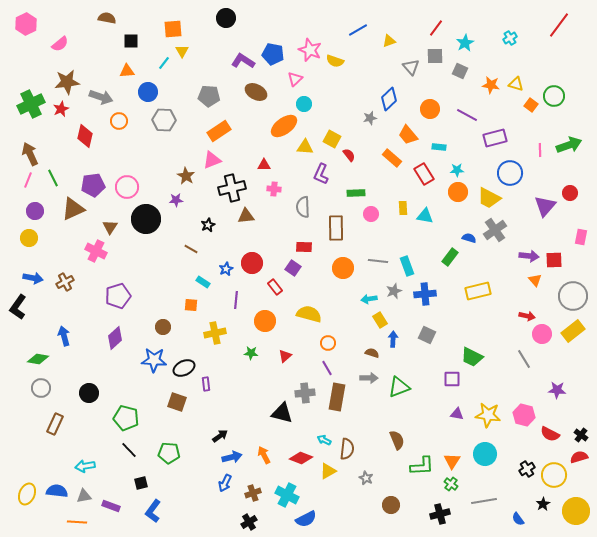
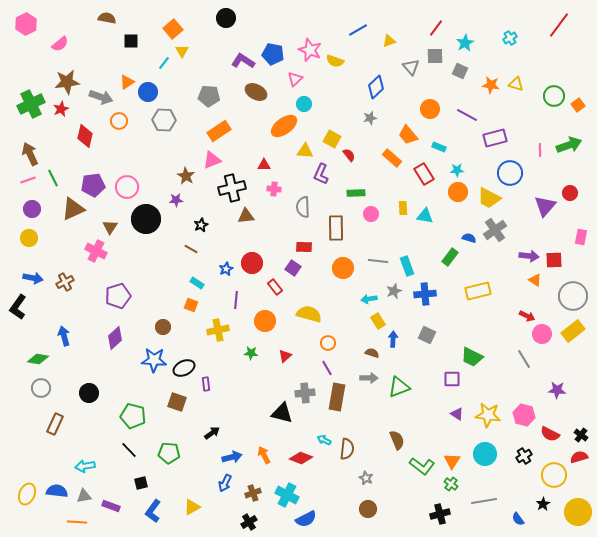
orange square at (173, 29): rotated 36 degrees counterclockwise
orange triangle at (127, 71): moved 11 px down; rotated 28 degrees counterclockwise
blue diamond at (389, 99): moved 13 px left, 12 px up
orange square at (531, 105): moved 47 px right; rotated 16 degrees clockwise
yellow triangle at (305, 147): moved 4 px down
cyan rectangle at (439, 147): rotated 16 degrees clockwise
pink line at (28, 180): rotated 49 degrees clockwise
purple circle at (35, 211): moved 3 px left, 2 px up
black star at (208, 225): moved 7 px left
orange triangle at (535, 280): rotated 16 degrees counterclockwise
cyan rectangle at (203, 282): moved 6 px left, 1 px down
orange square at (191, 305): rotated 16 degrees clockwise
red arrow at (527, 316): rotated 14 degrees clockwise
yellow rectangle at (380, 320): moved 2 px left, 1 px down
yellow cross at (215, 333): moved 3 px right, 3 px up
purple triangle at (457, 414): rotated 24 degrees clockwise
green pentagon at (126, 418): moved 7 px right, 2 px up
black arrow at (220, 436): moved 8 px left, 3 px up
green L-shape at (422, 466): rotated 40 degrees clockwise
black cross at (527, 469): moved 3 px left, 13 px up
yellow triangle at (328, 471): moved 136 px left, 36 px down
brown circle at (391, 505): moved 23 px left, 4 px down
yellow circle at (576, 511): moved 2 px right, 1 px down
